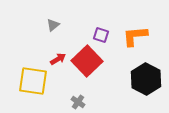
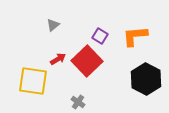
purple square: moved 1 px left, 1 px down; rotated 14 degrees clockwise
